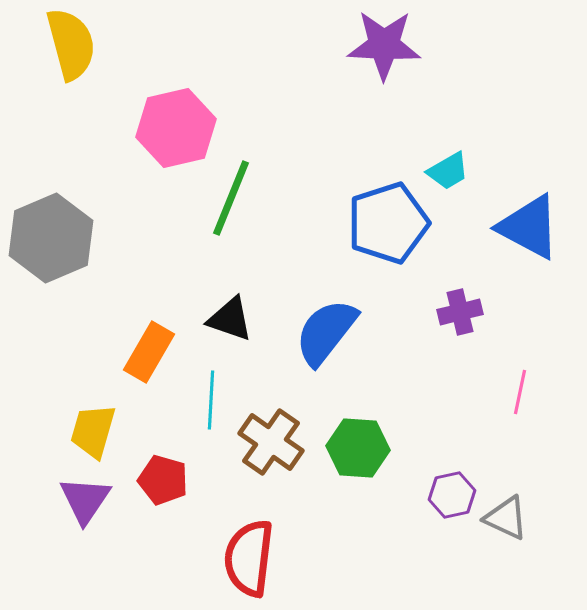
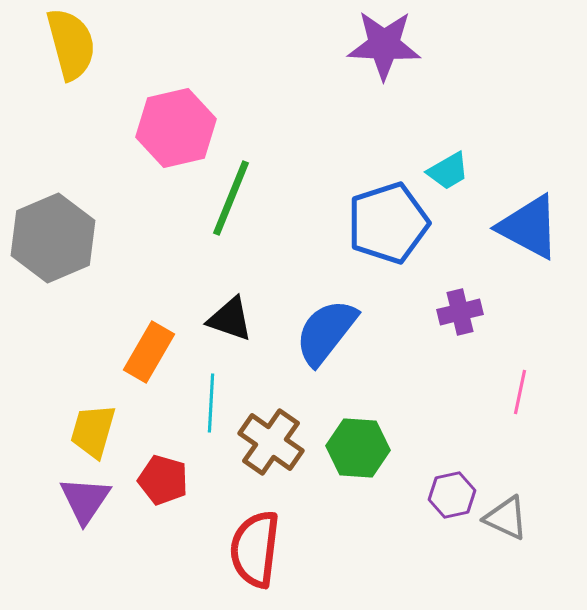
gray hexagon: moved 2 px right
cyan line: moved 3 px down
red semicircle: moved 6 px right, 9 px up
